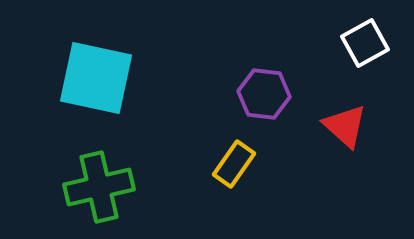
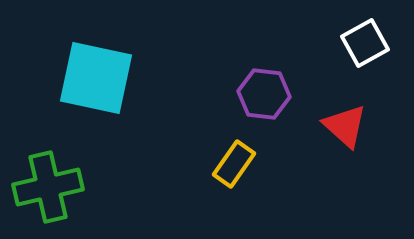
green cross: moved 51 px left
